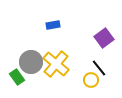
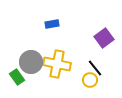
blue rectangle: moved 1 px left, 1 px up
yellow cross: moved 1 px right; rotated 28 degrees counterclockwise
black line: moved 4 px left
yellow circle: moved 1 px left
